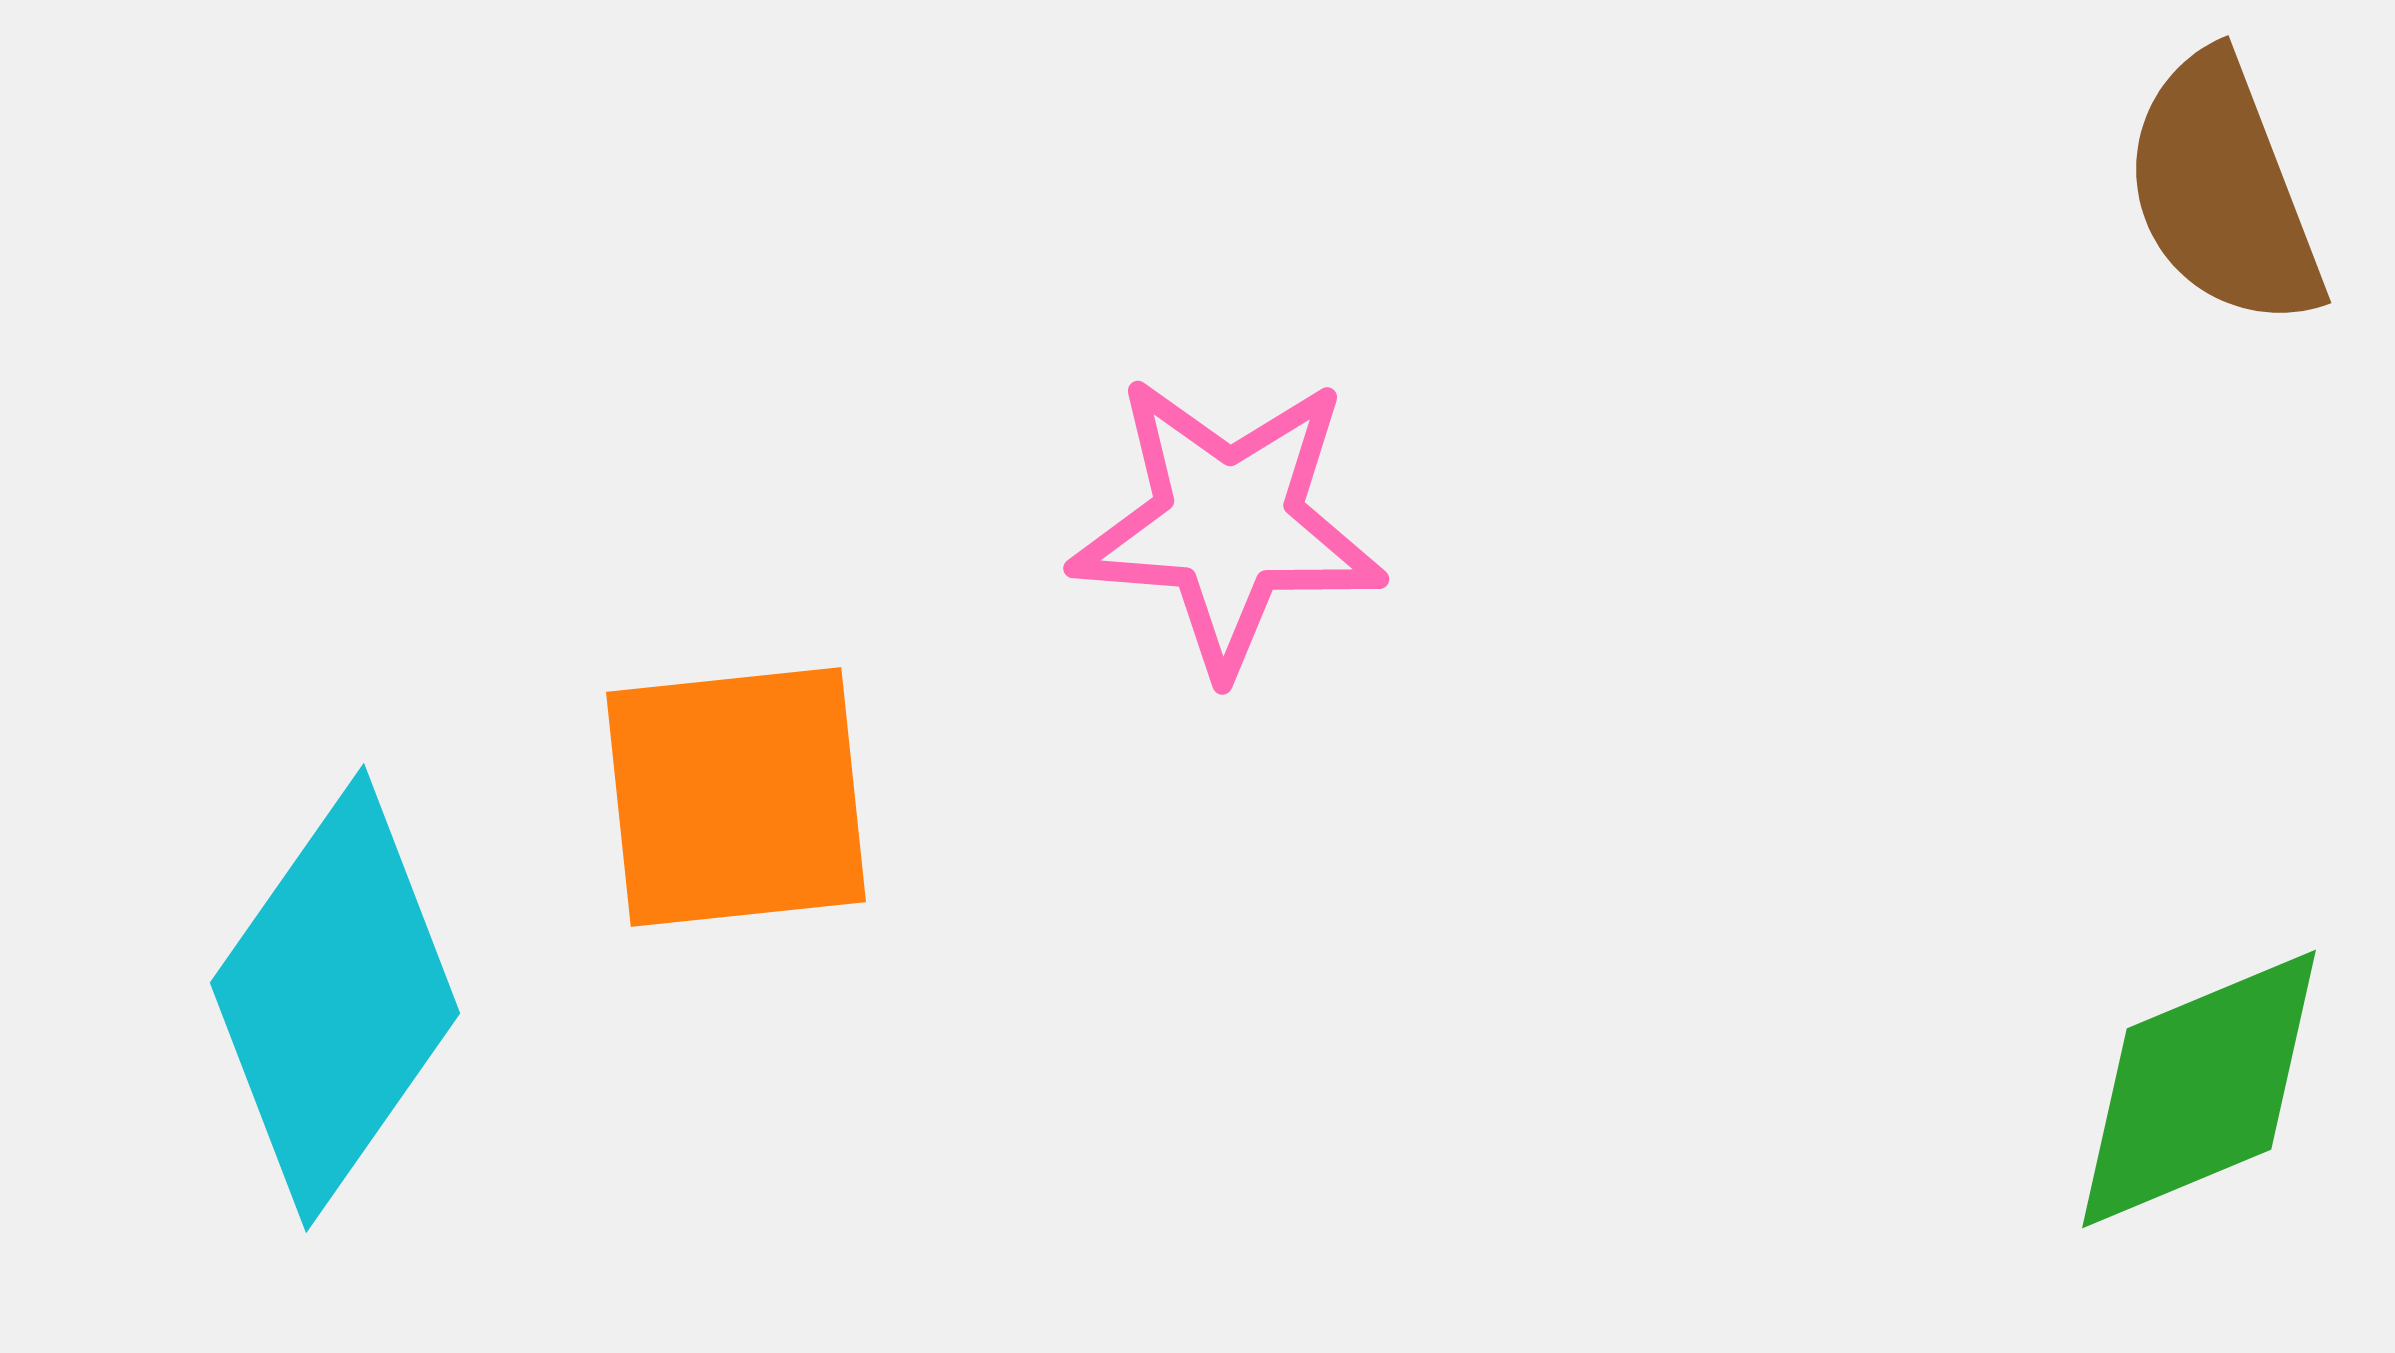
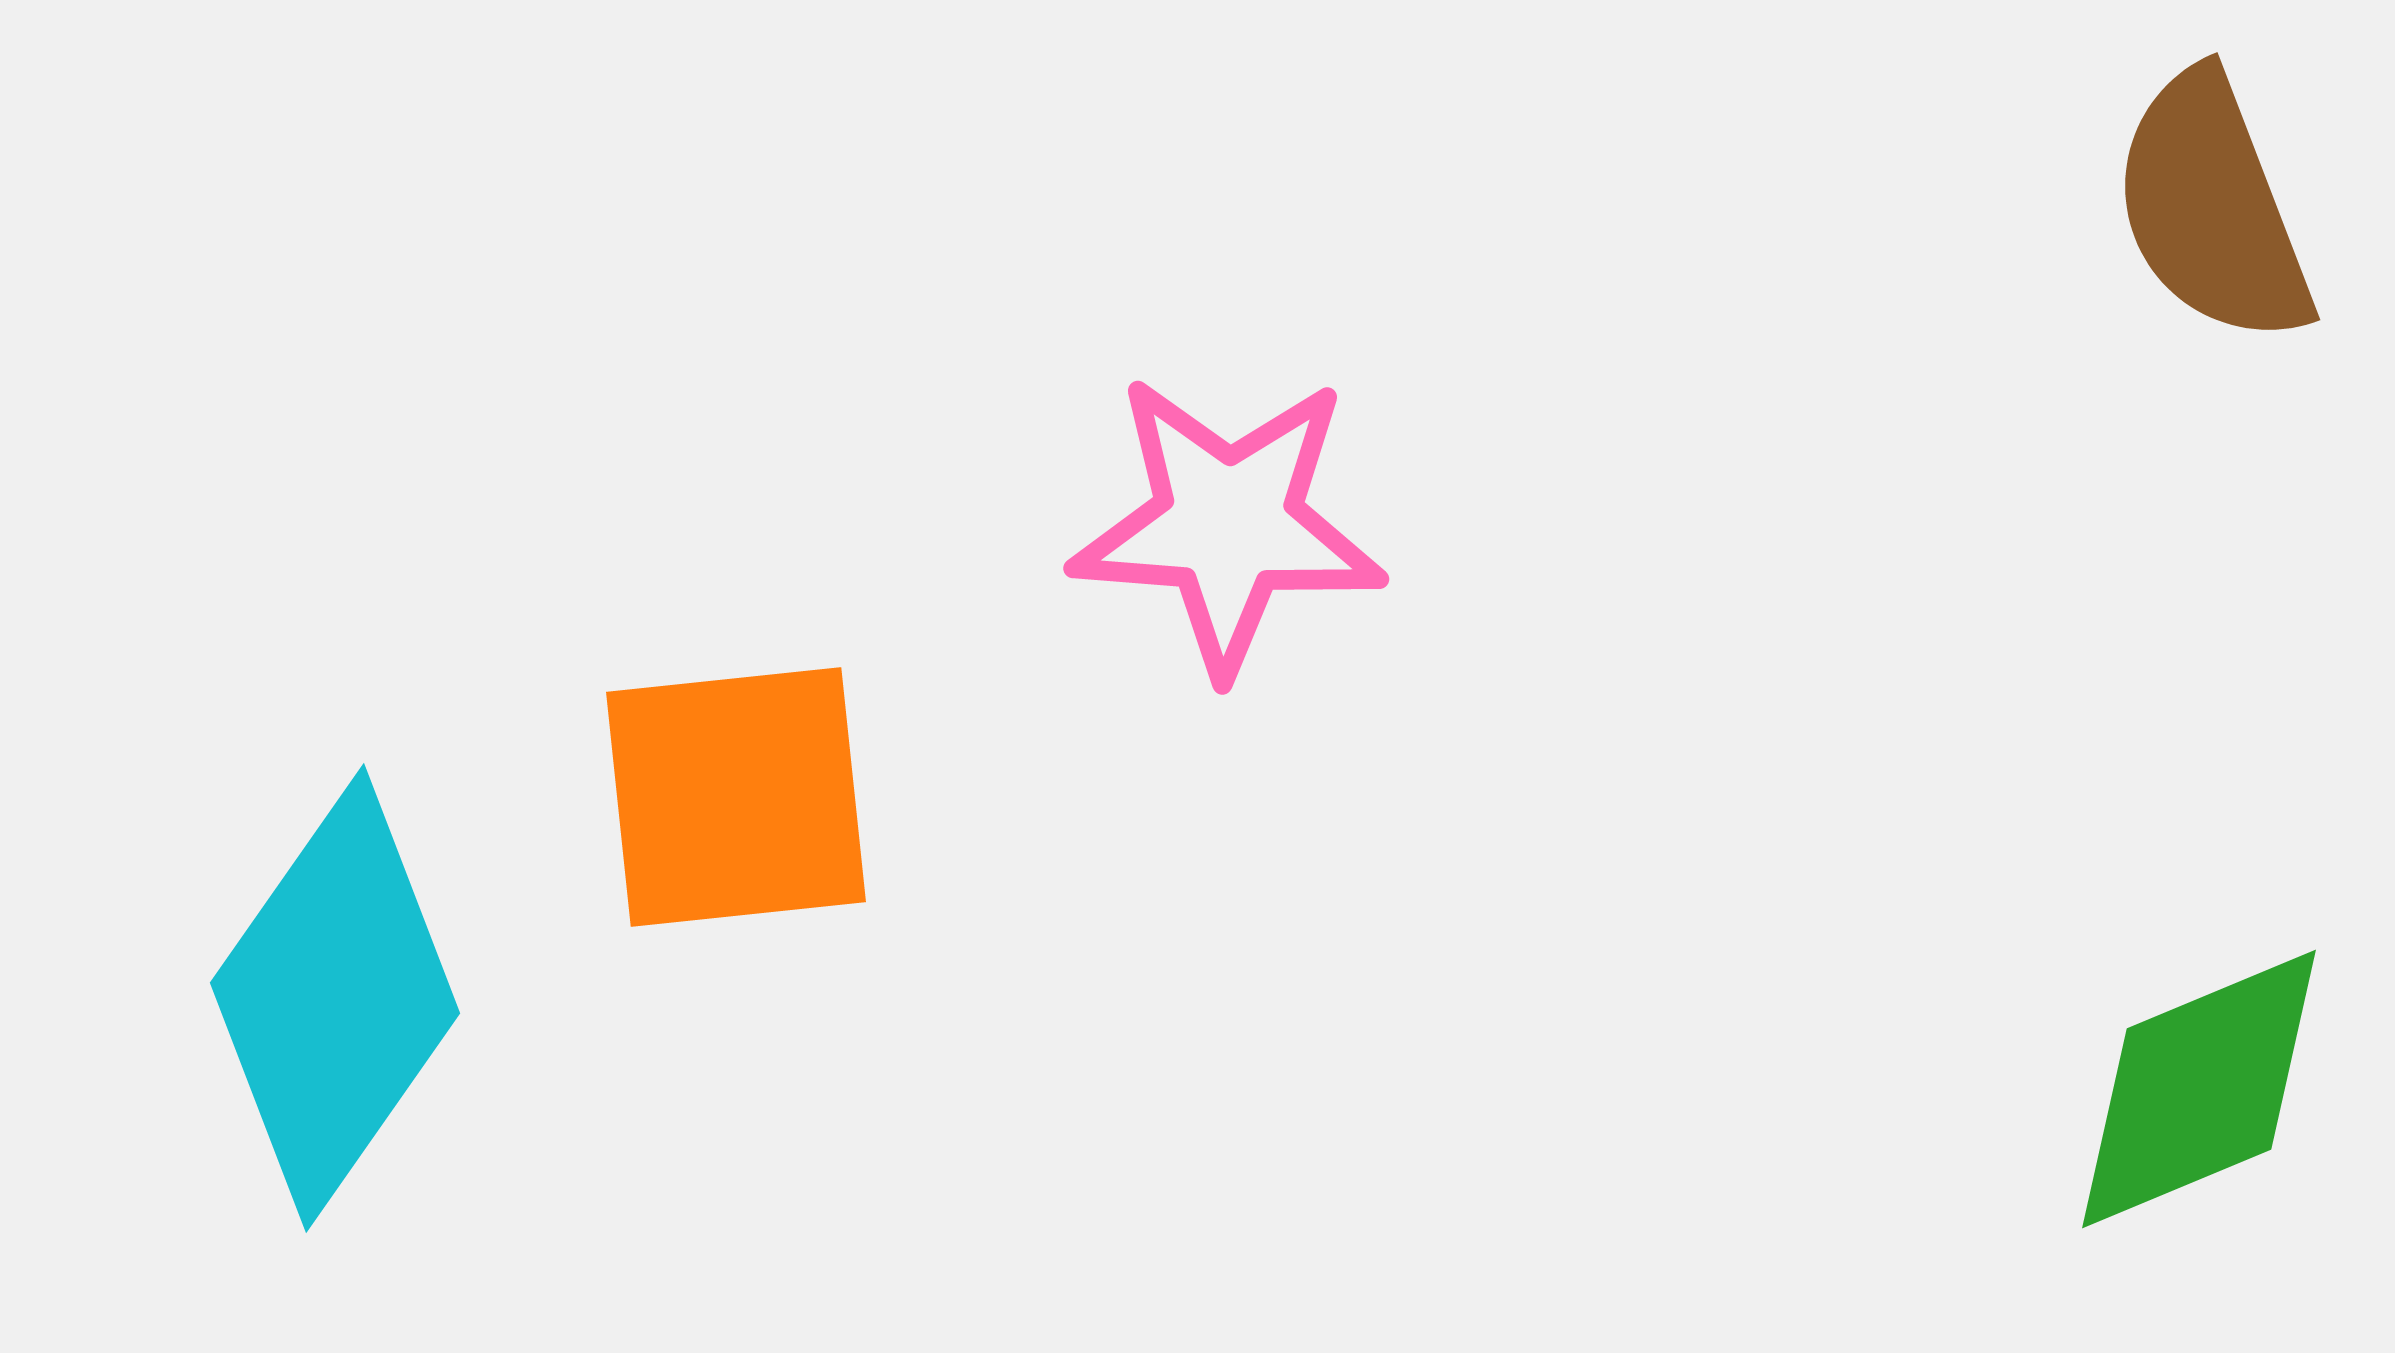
brown semicircle: moved 11 px left, 17 px down
